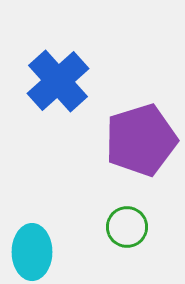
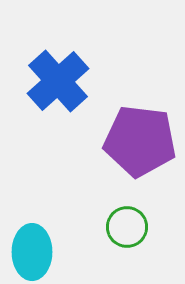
purple pentagon: moved 1 px left, 1 px down; rotated 24 degrees clockwise
